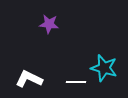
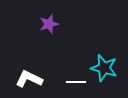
purple star: rotated 24 degrees counterclockwise
